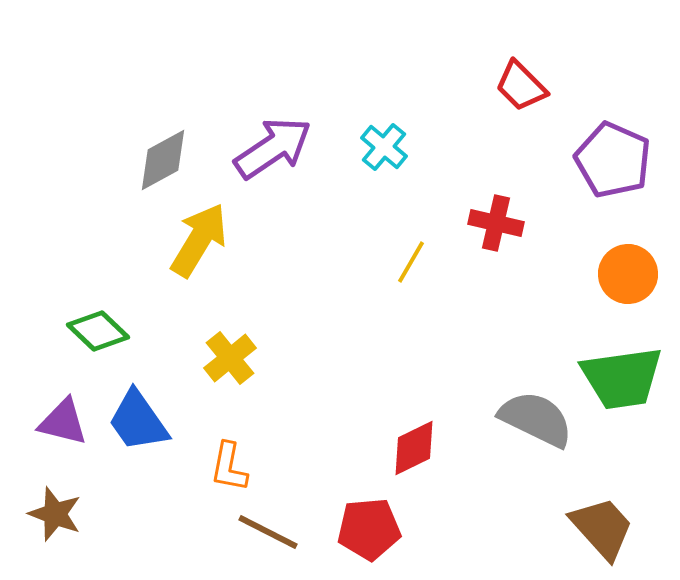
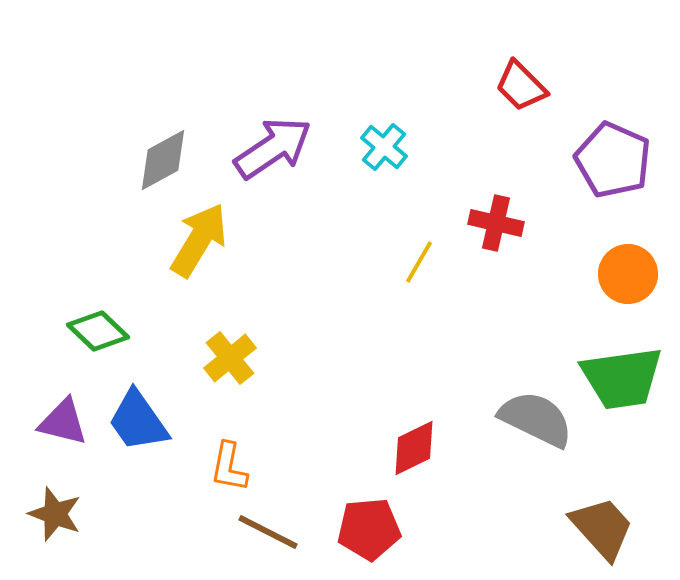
yellow line: moved 8 px right
